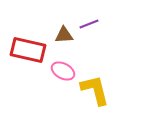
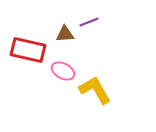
purple line: moved 2 px up
brown triangle: moved 1 px right, 1 px up
yellow L-shape: rotated 16 degrees counterclockwise
